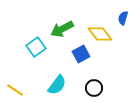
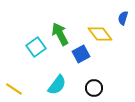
green arrow: moved 2 px left, 5 px down; rotated 90 degrees clockwise
yellow line: moved 1 px left, 1 px up
